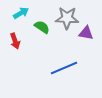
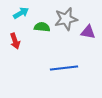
gray star: moved 1 px left, 1 px down; rotated 15 degrees counterclockwise
green semicircle: rotated 28 degrees counterclockwise
purple triangle: moved 2 px right, 1 px up
blue line: rotated 16 degrees clockwise
